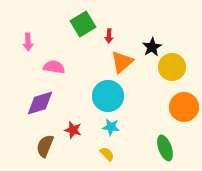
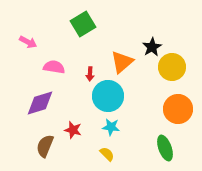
red arrow: moved 19 px left, 38 px down
pink arrow: rotated 60 degrees counterclockwise
orange circle: moved 6 px left, 2 px down
